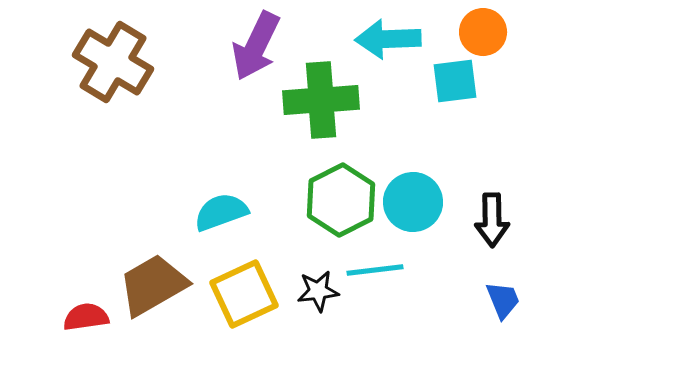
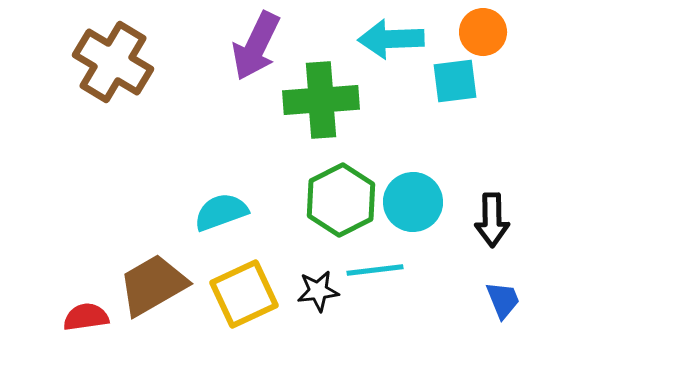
cyan arrow: moved 3 px right
